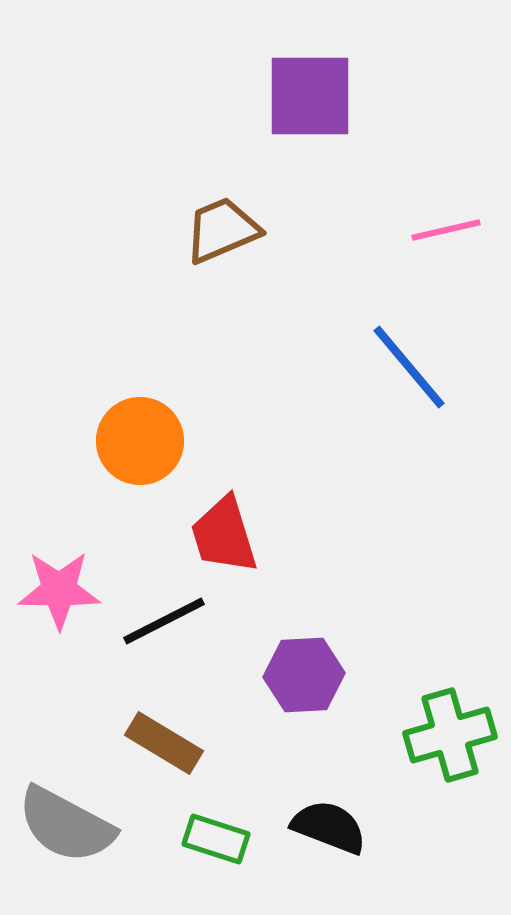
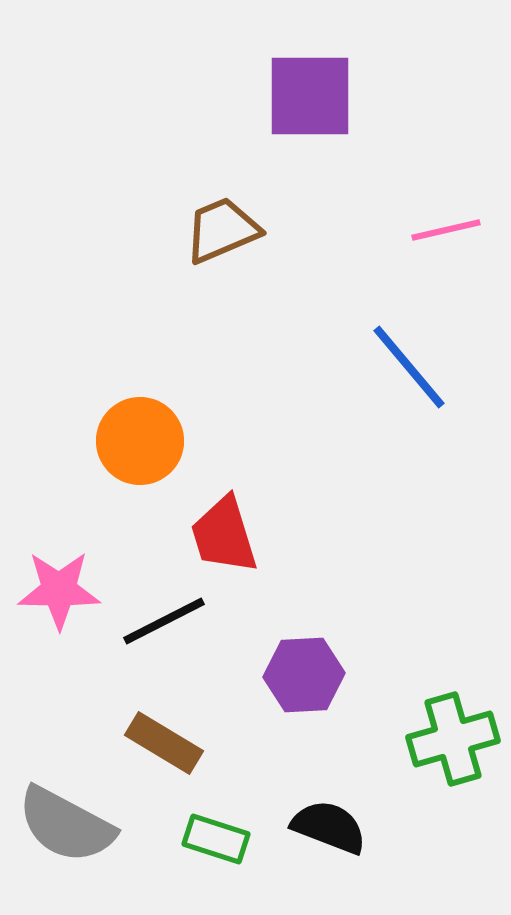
green cross: moved 3 px right, 4 px down
